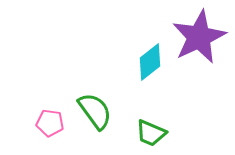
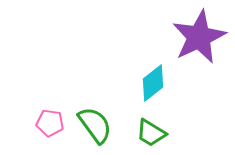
cyan diamond: moved 3 px right, 21 px down
green semicircle: moved 14 px down
green trapezoid: rotated 8 degrees clockwise
